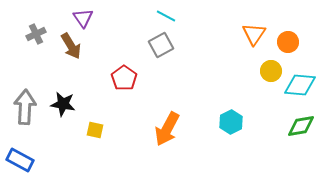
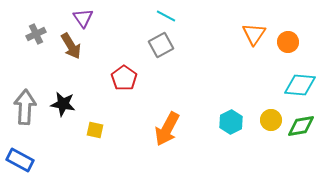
yellow circle: moved 49 px down
